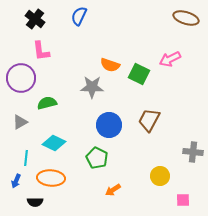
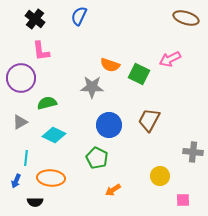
cyan diamond: moved 8 px up
